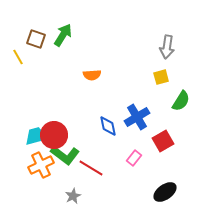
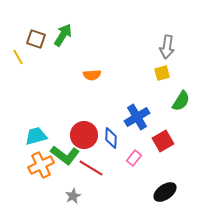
yellow square: moved 1 px right, 4 px up
blue diamond: moved 3 px right, 12 px down; rotated 15 degrees clockwise
red circle: moved 30 px right
